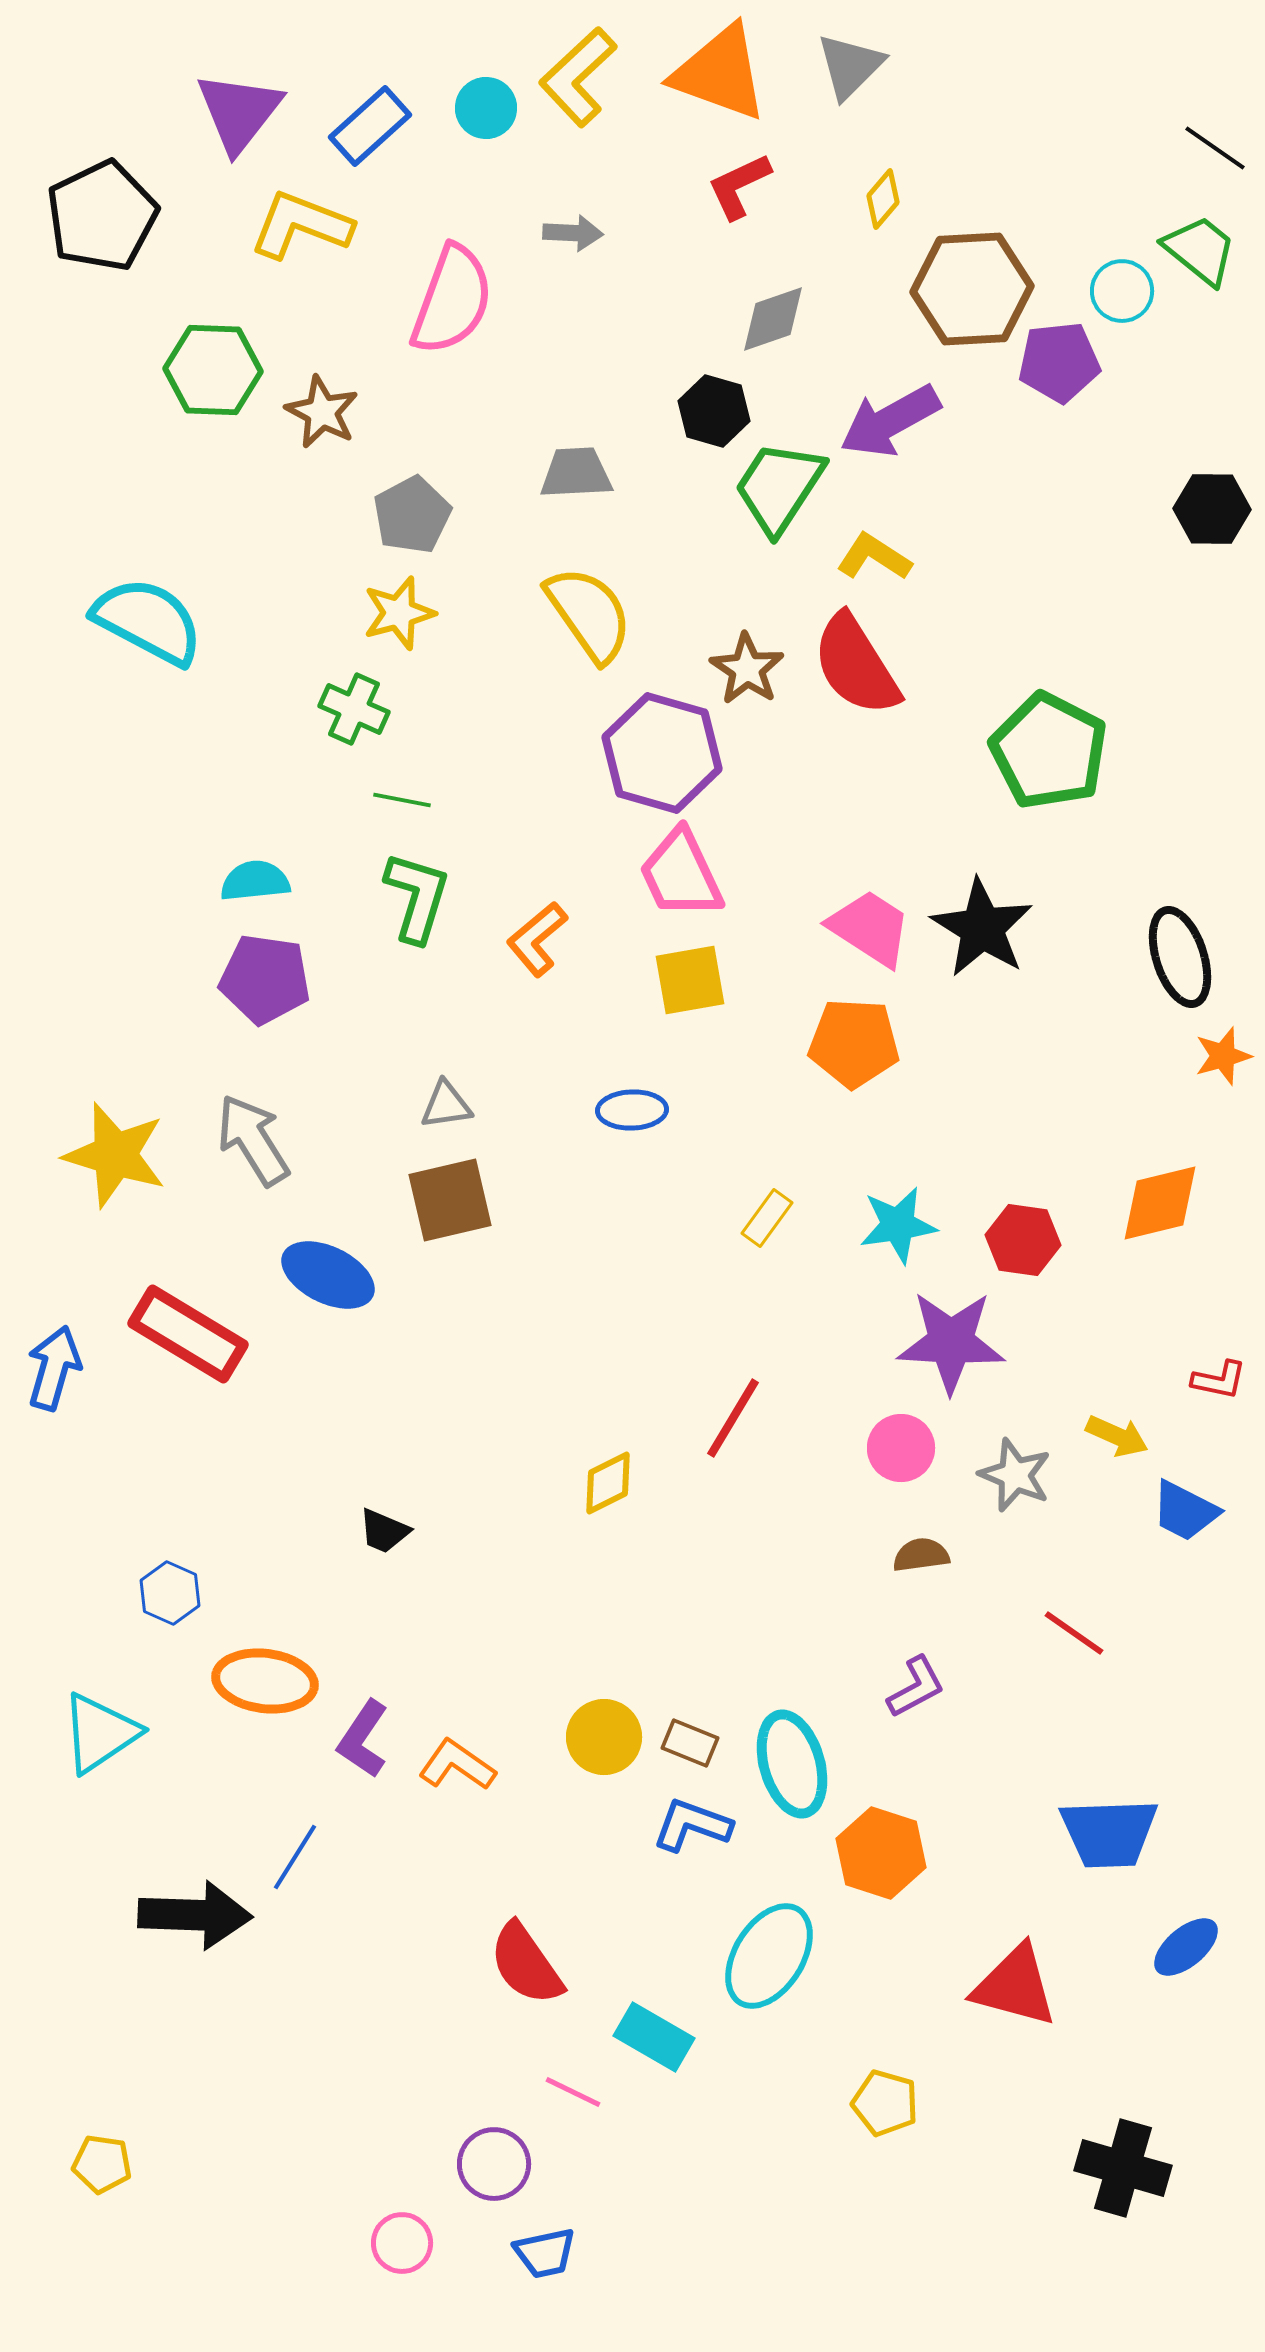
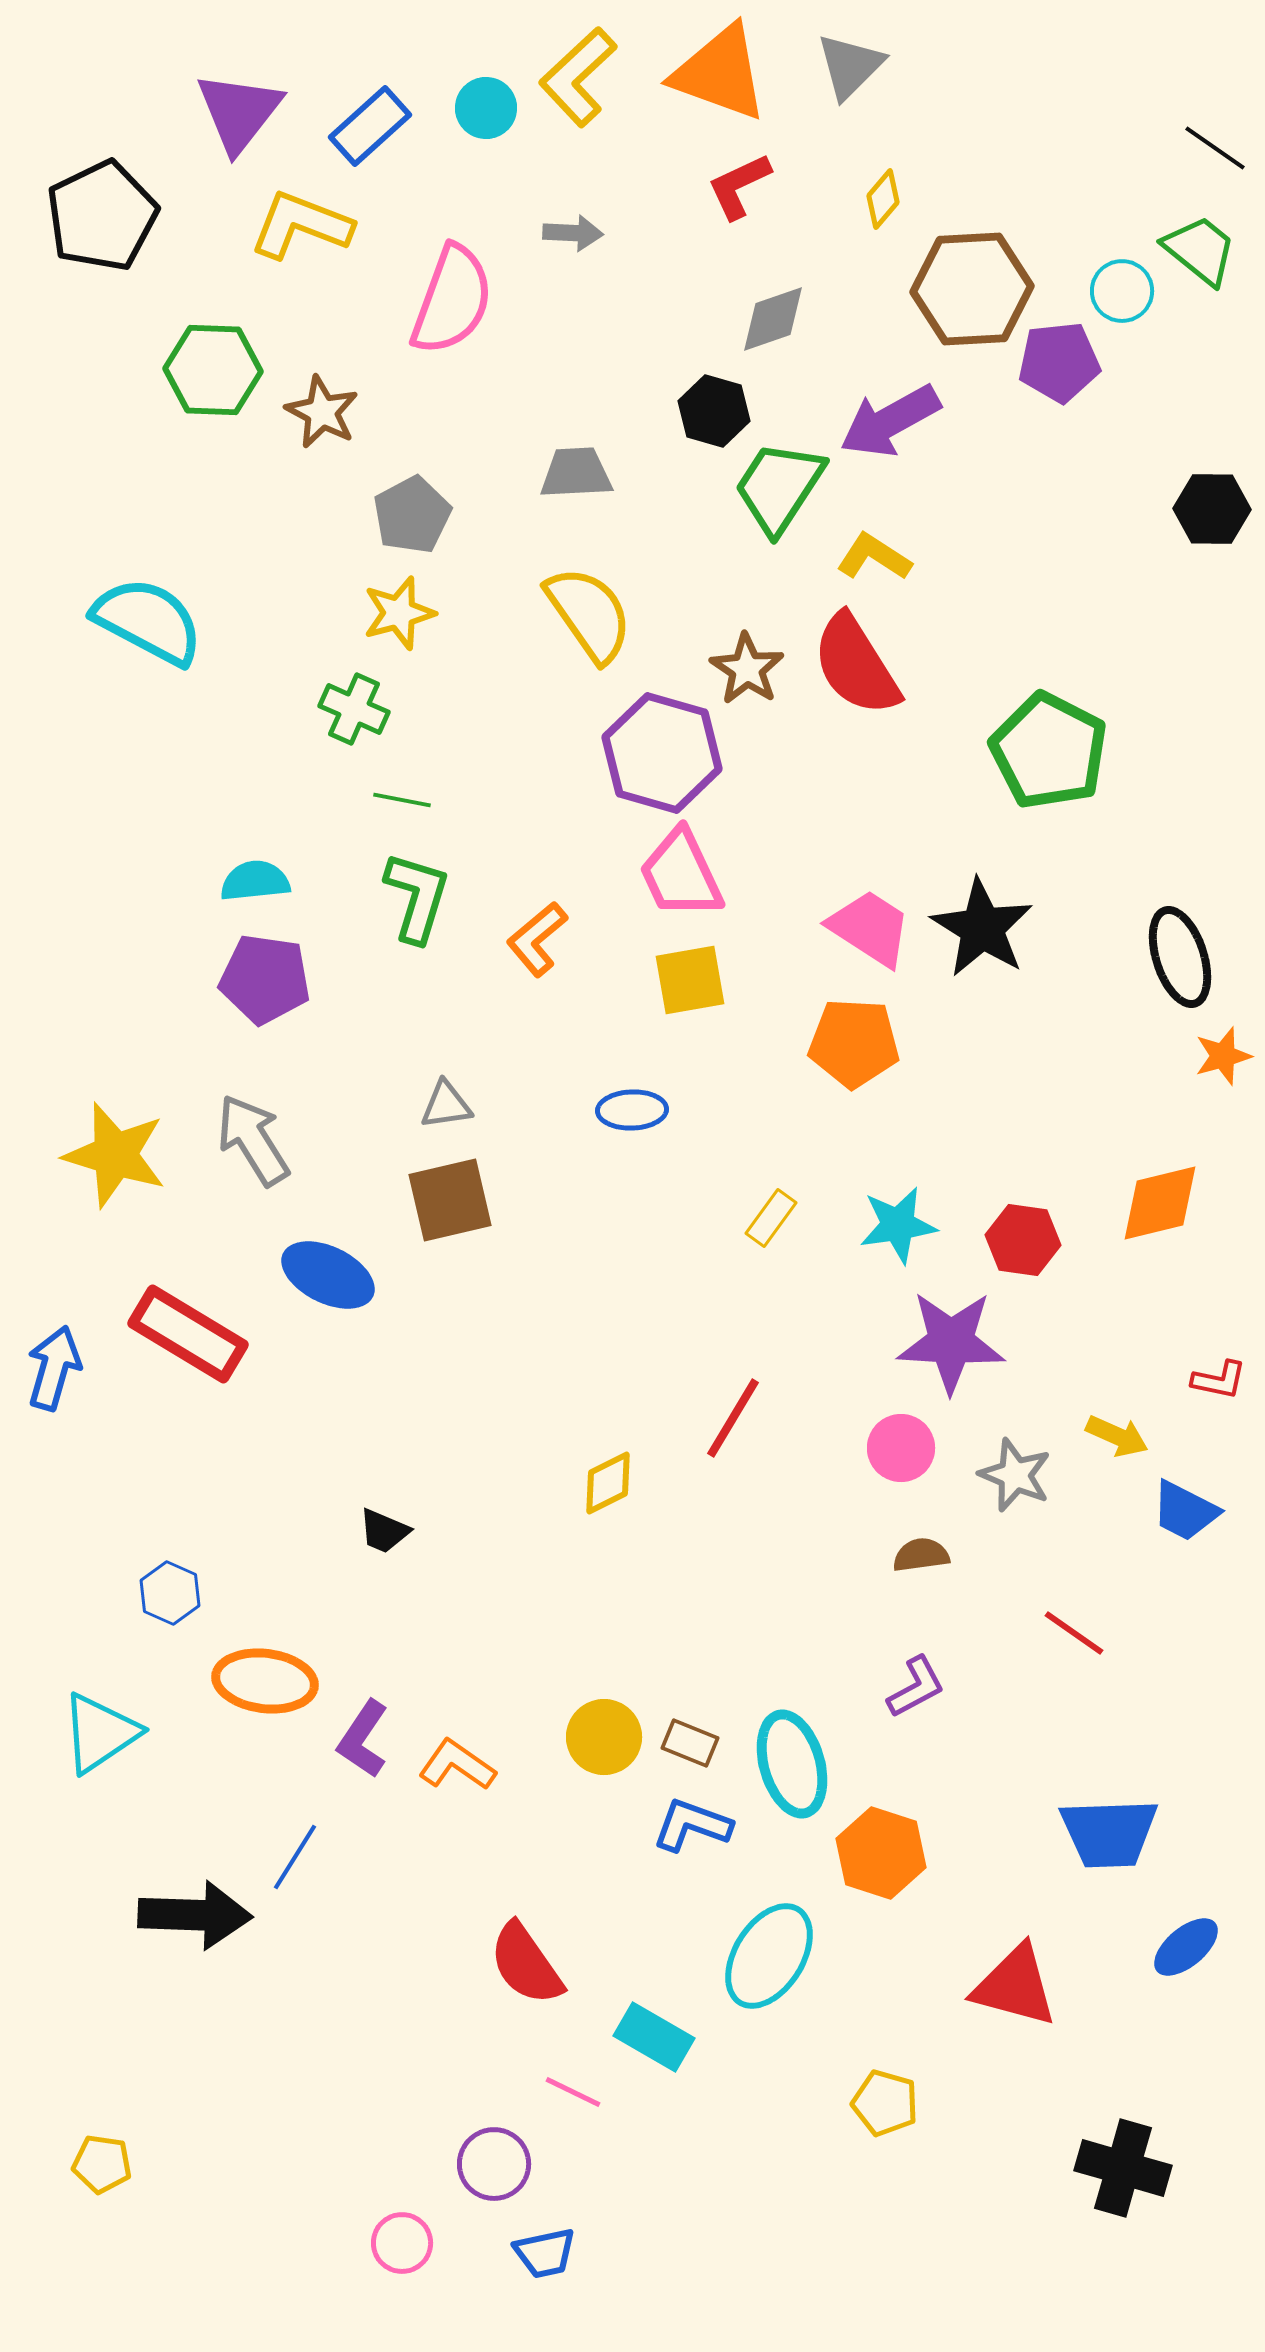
yellow rectangle at (767, 1218): moved 4 px right
